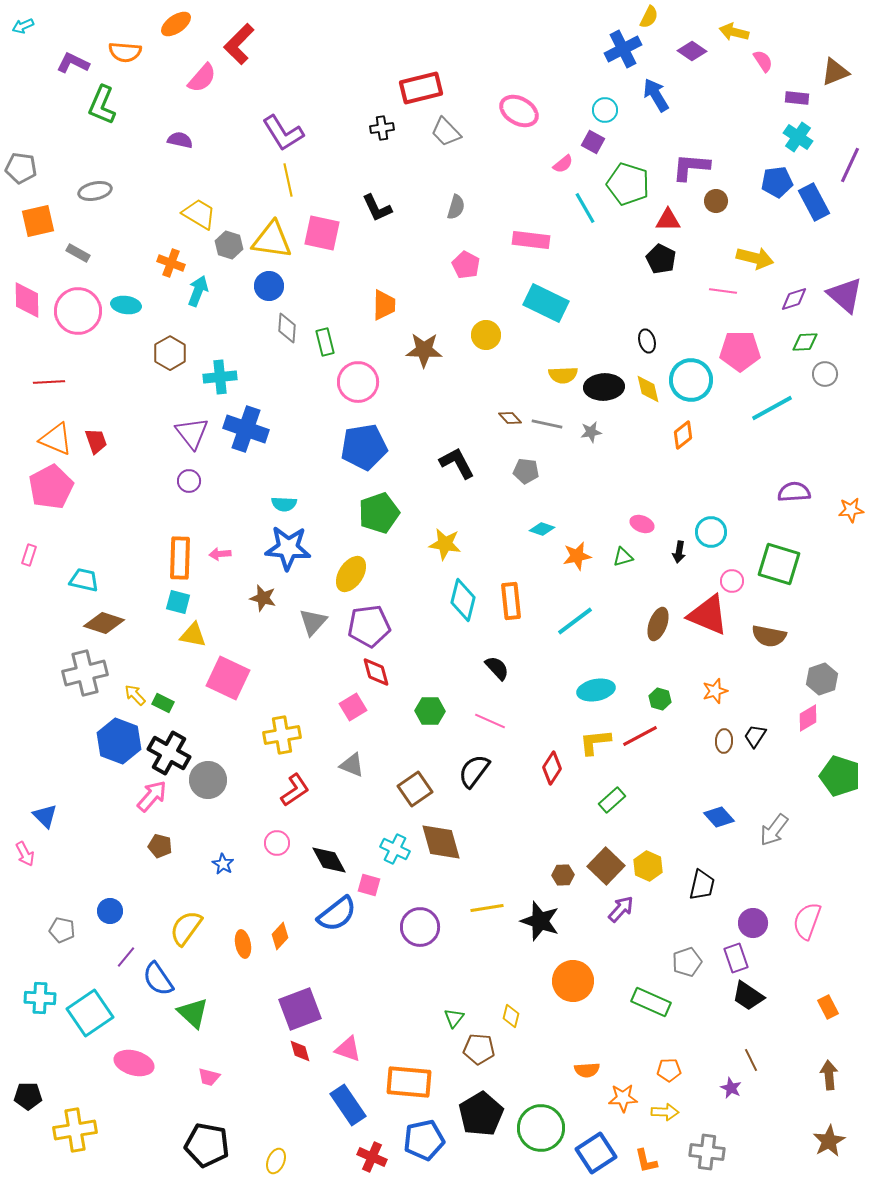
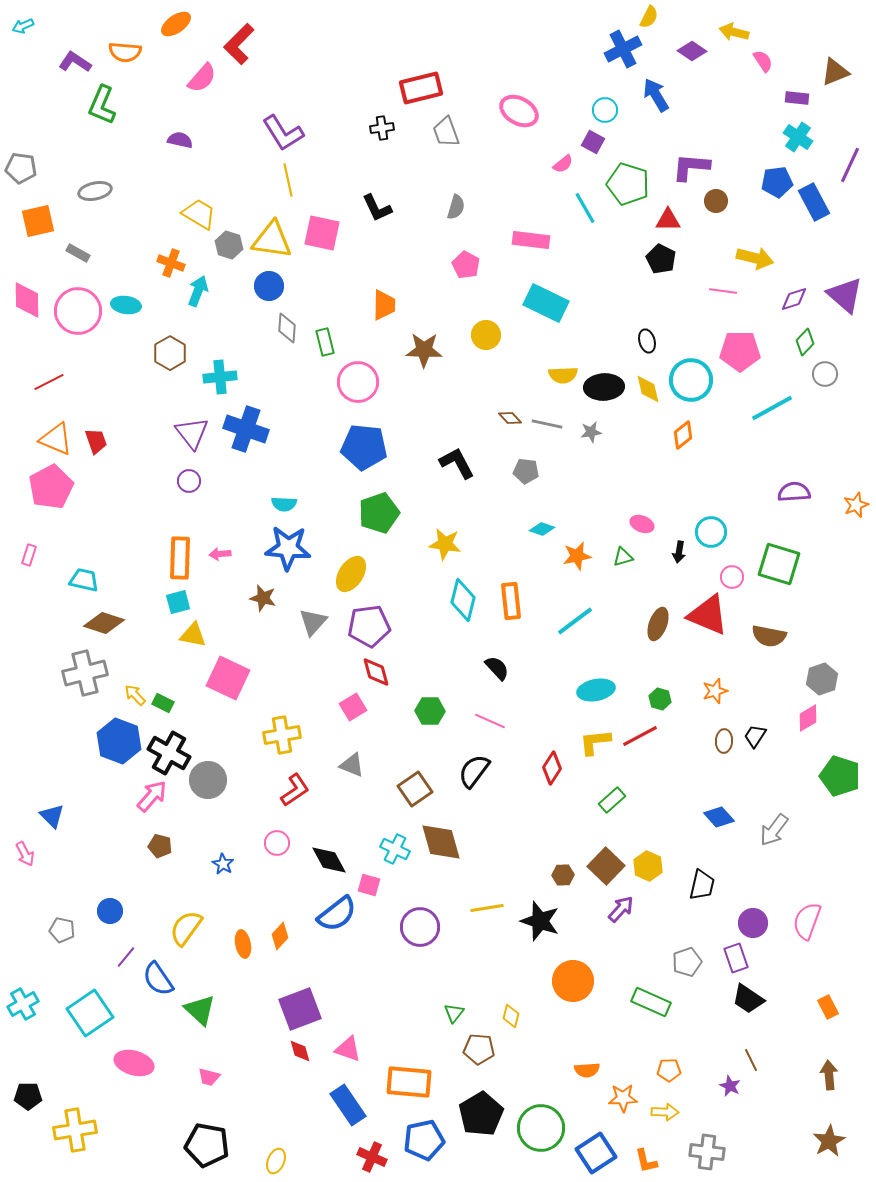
purple L-shape at (73, 63): moved 2 px right, 1 px up; rotated 8 degrees clockwise
gray trapezoid at (446, 132): rotated 24 degrees clockwise
green diamond at (805, 342): rotated 44 degrees counterclockwise
red line at (49, 382): rotated 24 degrees counterclockwise
blue pentagon at (364, 447): rotated 15 degrees clockwise
orange star at (851, 510): moved 5 px right, 5 px up; rotated 15 degrees counterclockwise
pink circle at (732, 581): moved 4 px up
cyan square at (178, 602): rotated 30 degrees counterclockwise
blue triangle at (45, 816): moved 7 px right
black trapezoid at (748, 996): moved 3 px down
cyan cross at (40, 998): moved 17 px left, 6 px down; rotated 32 degrees counterclockwise
green triangle at (193, 1013): moved 7 px right, 3 px up
green triangle at (454, 1018): moved 5 px up
purple star at (731, 1088): moved 1 px left, 2 px up
